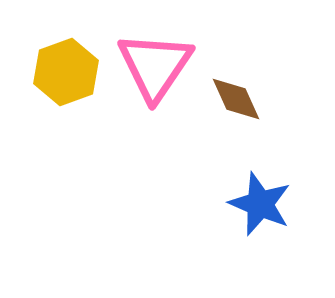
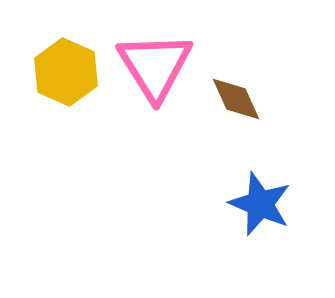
pink triangle: rotated 6 degrees counterclockwise
yellow hexagon: rotated 16 degrees counterclockwise
